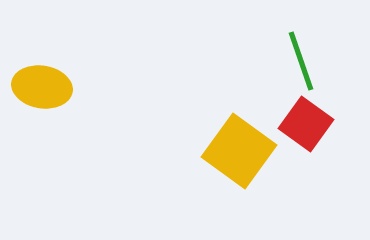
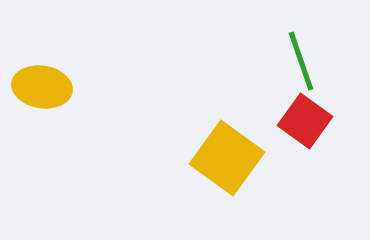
red square: moved 1 px left, 3 px up
yellow square: moved 12 px left, 7 px down
